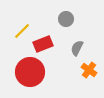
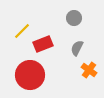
gray circle: moved 8 px right, 1 px up
red circle: moved 3 px down
